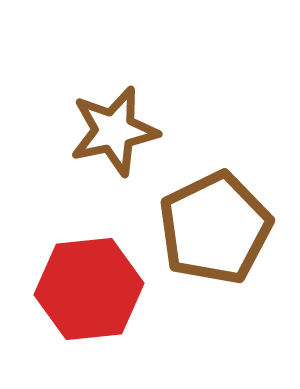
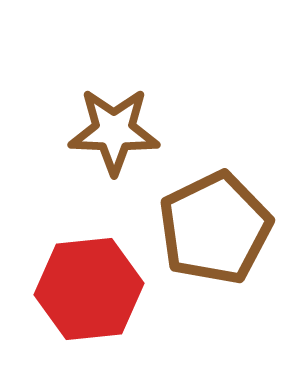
brown star: rotated 14 degrees clockwise
